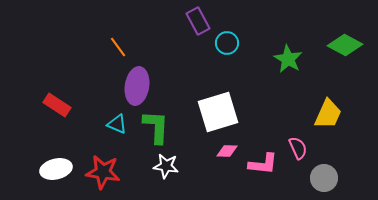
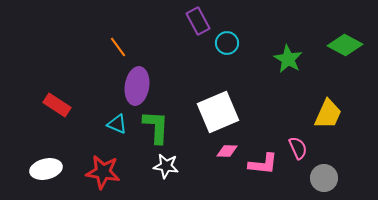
white square: rotated 6 degrees counterclockwise
white ellipse: moved 10 px left
